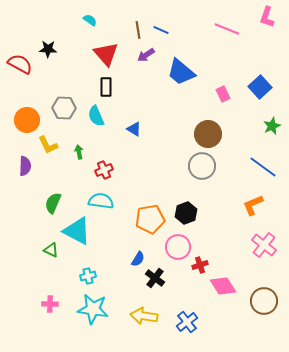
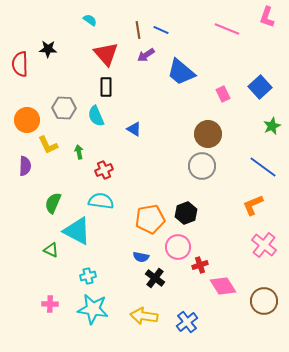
red semicircle at (20, 64): rotated 120 degrees counterclockwise
blue semicircle at (138, 259): moved 3 px right, 2 px up; rotated 70 degrees clockwise
